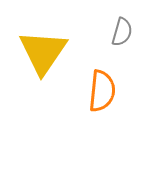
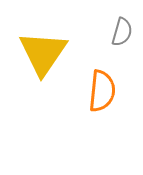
yellow triangle: moved 1 px down
